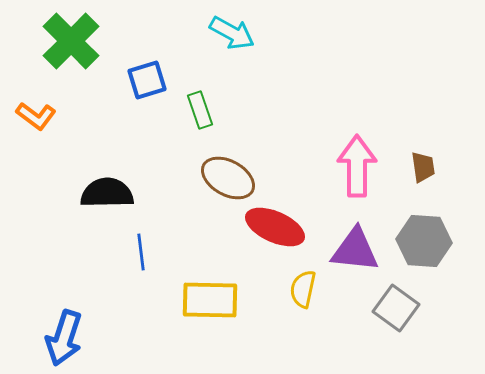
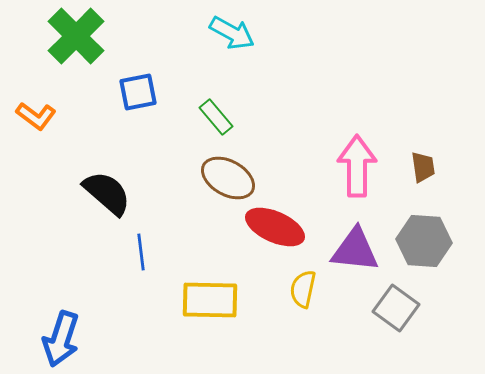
green cross: moved 5 px right, 5 px up
blue square: moved 9 px left, 12 px down; rotated 6 degrees clockwise
green rectangle: moved 16 px right, 7 px down; rotated 21 degrees counterclockwise
black semicircle: rotated 42 degrees clockwise
blue arrow: moved 3 px left, 1 px down
